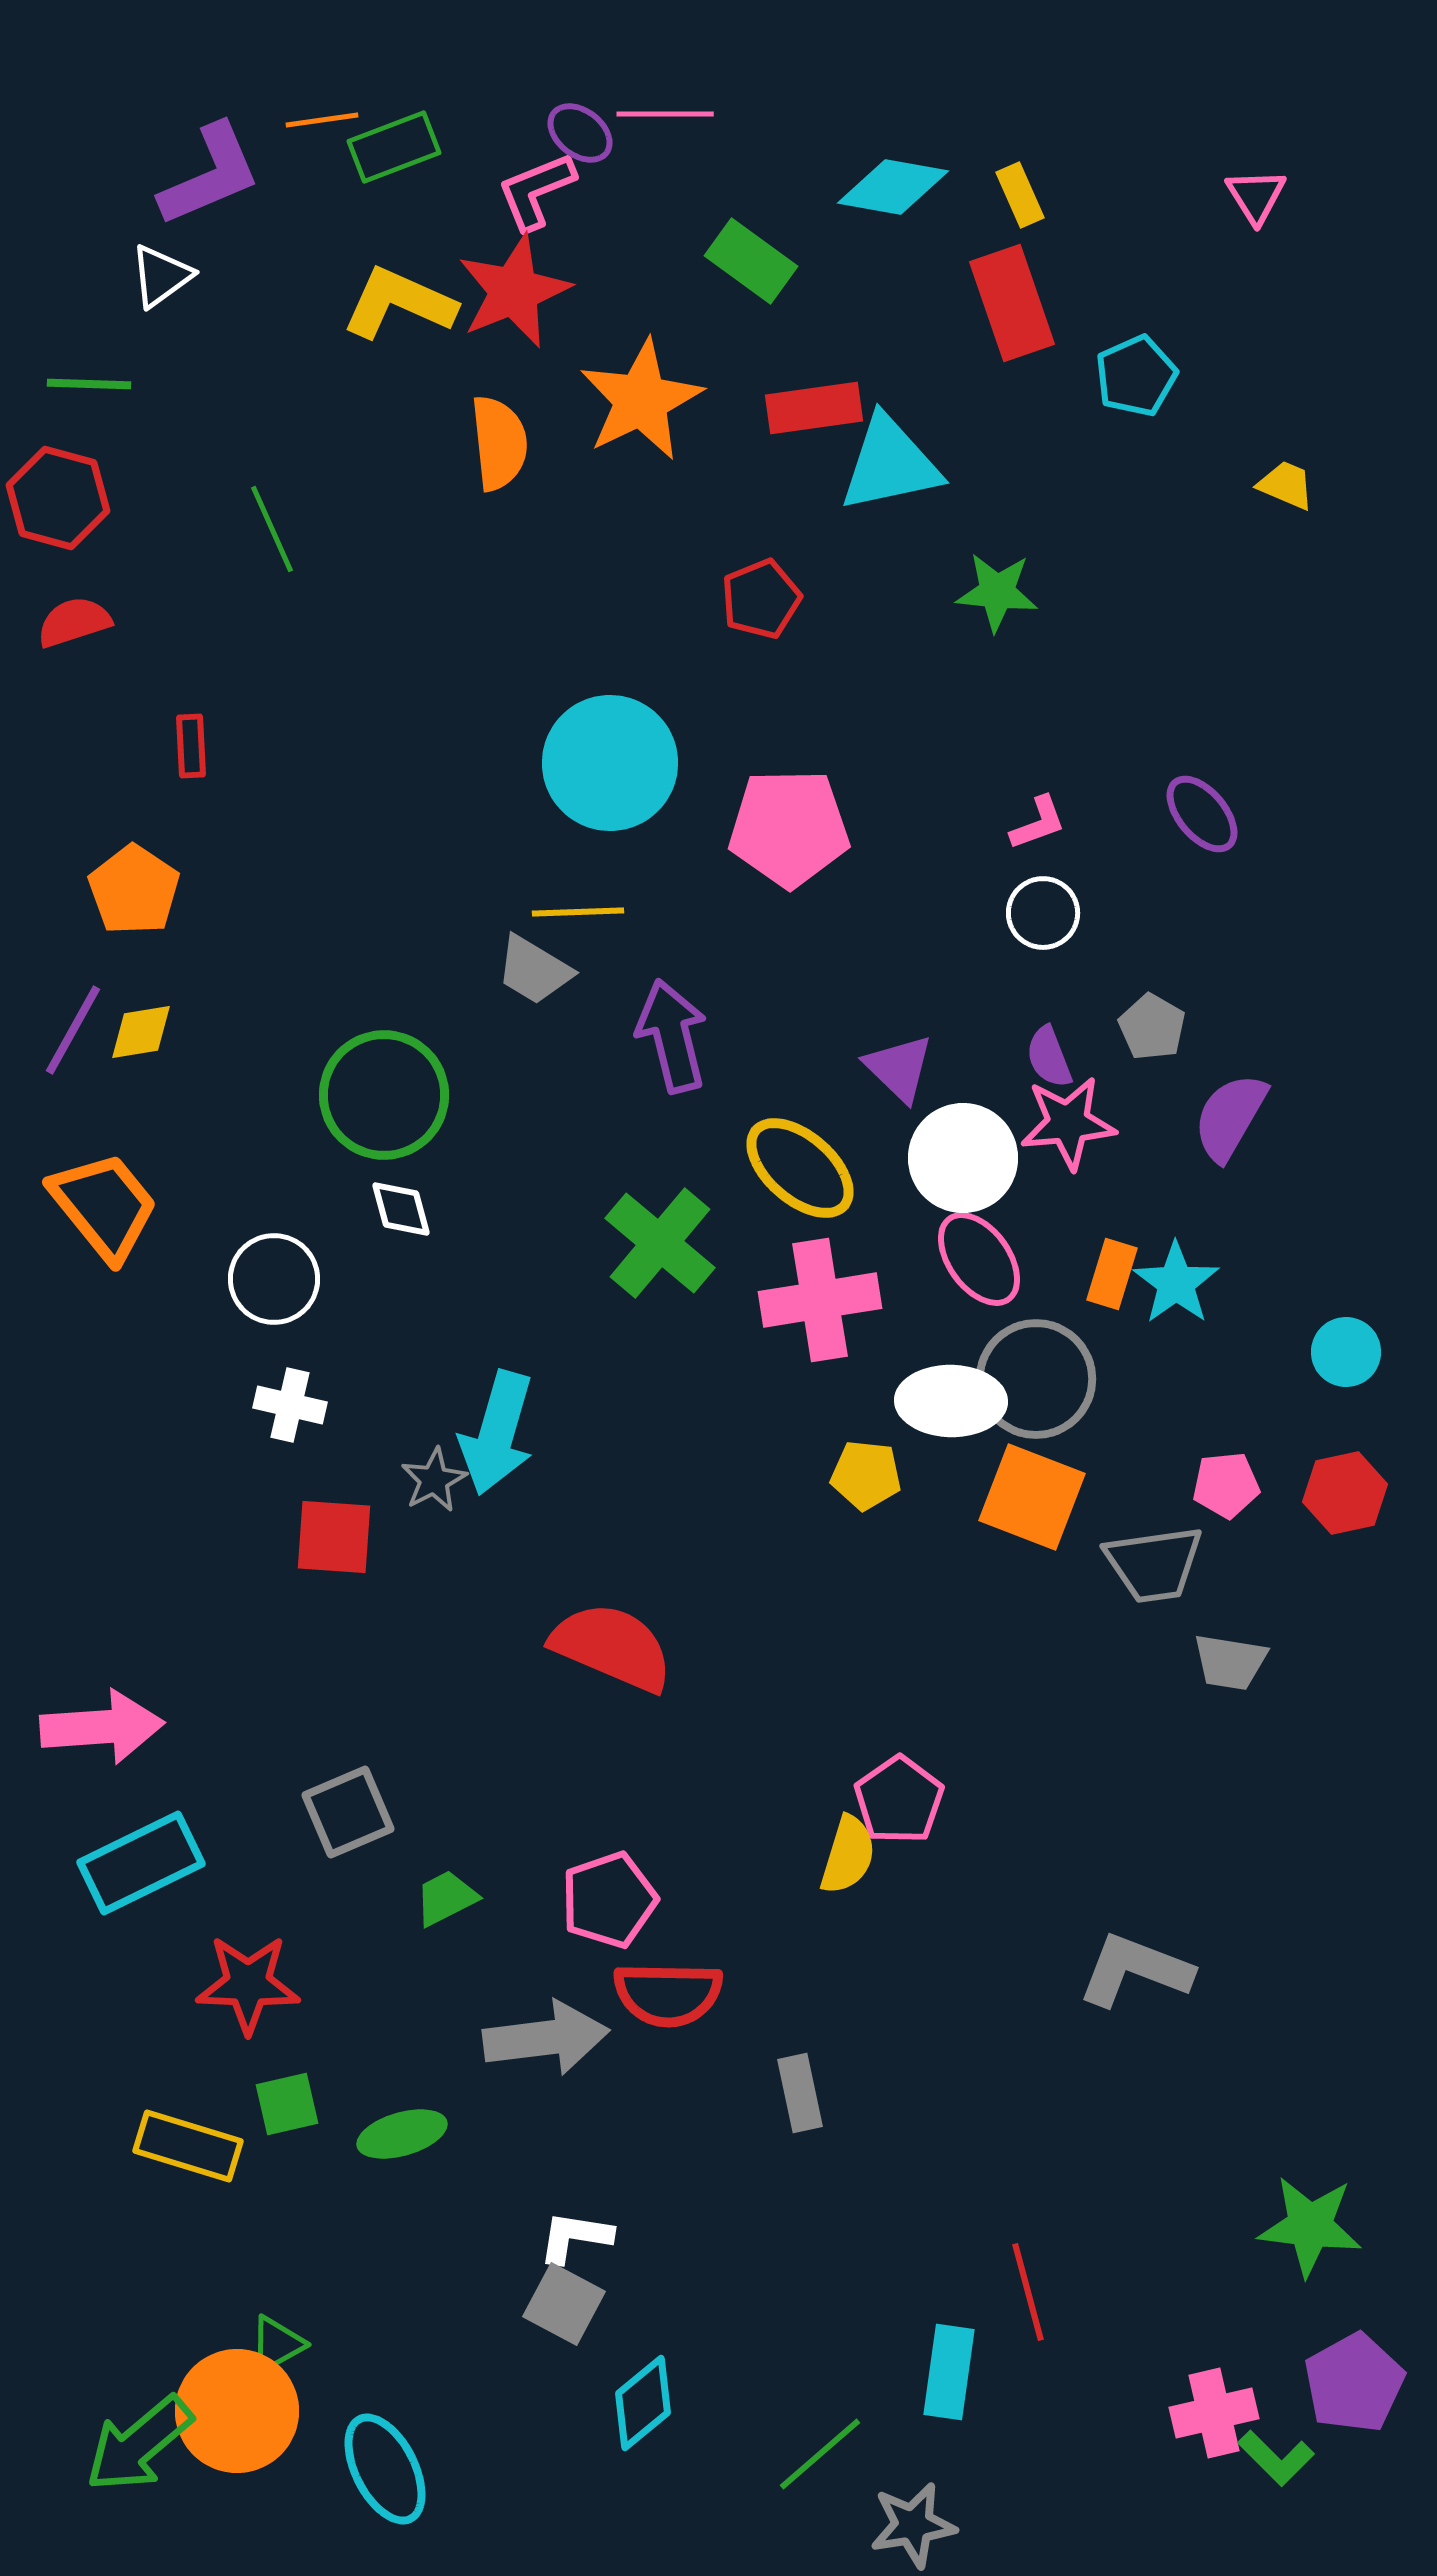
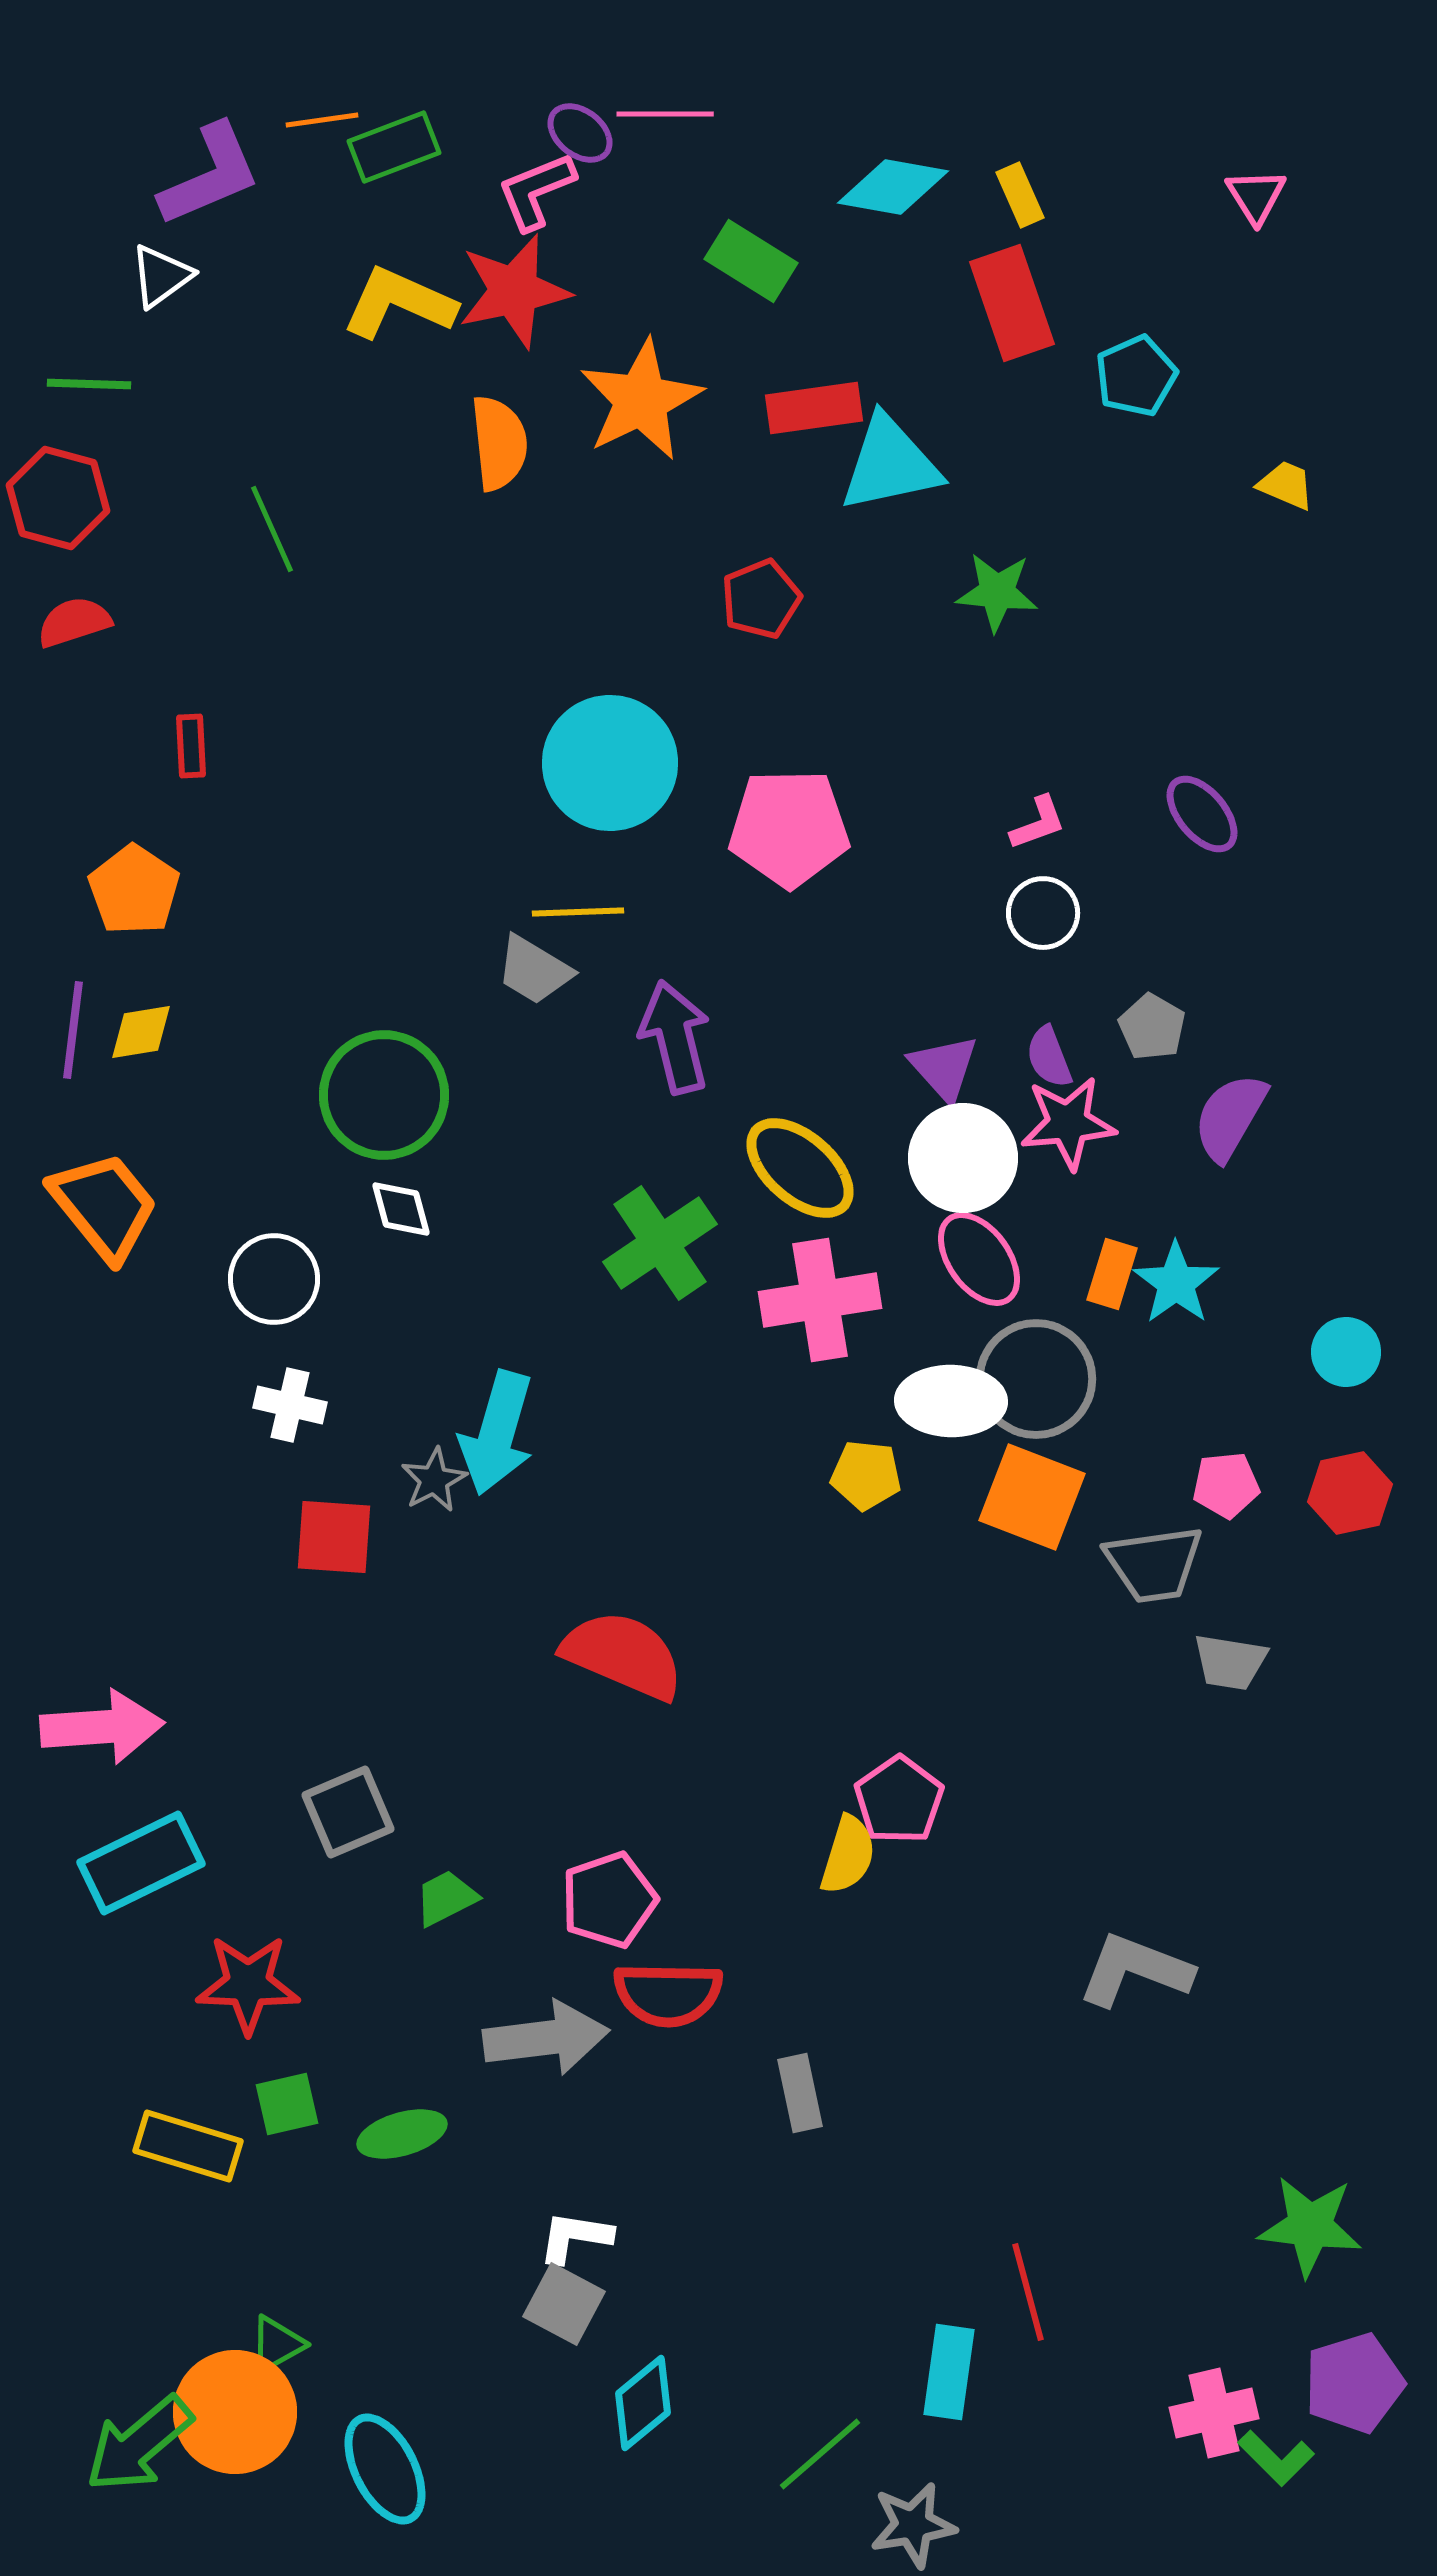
green rectangle at (751, 261): rotated 4 degrees counterclockwise
red star at (514, 291): rotated 10 degrees clockwise
purple line at (73, 1030): rotated 22 degrees counterclockwise
purple arrow at (672, 1036): moved 3 px right, 1 px down
purple triangle at (899, 1068): moved 45 px right; rotated 4 degrees clockwise
green cross at (660, 1243): rotated 16 degrees clockwise
red hexagon at (1345, 1493): moved 5 px right
red semicircle at (612, 1647): moved 11 px right, 8 px down
purple pentagon at (1354, 2383): rotated 12 degrees clockwise
orange circle at (237, 2411): moved 2 px left, 1 px down
